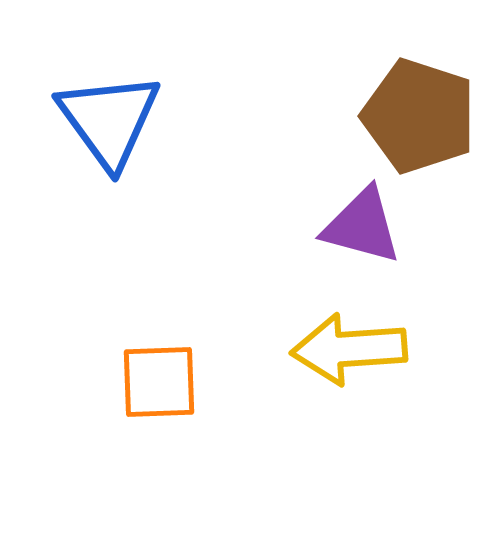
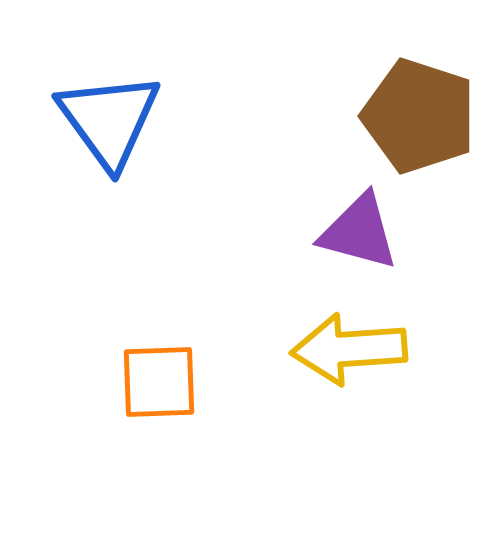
purple triangle: moved 3 px left, 6 px down
